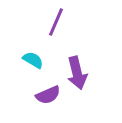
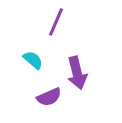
cyan semicircle: rotated 10 degrees clockwise
purple semicircle: moved 1 px right, 2 px down
